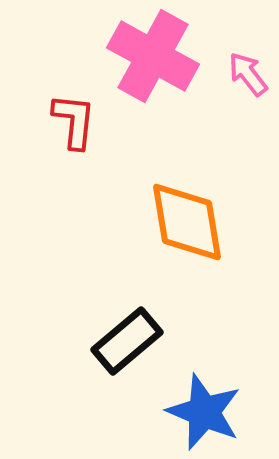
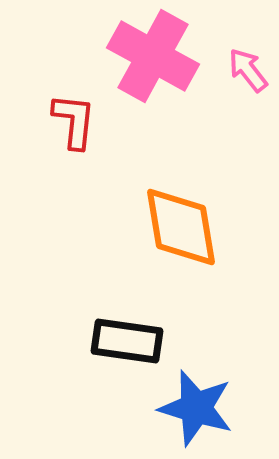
pink arrow: moved 4 px up
orange diamond: moved 6 px left, 5 px down
black rectangle: rotated 48 degrees clockwise
blue star: moved 8 px left, 4 px up; rotated 6 degrees counterclockwise
